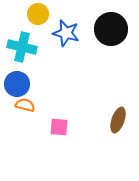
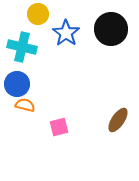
blue star: rotated 20 degrees clockwise
brown ellipse: rotated 15 degrees clockwise
pink square: rotated 18 degrees counterclockwise
